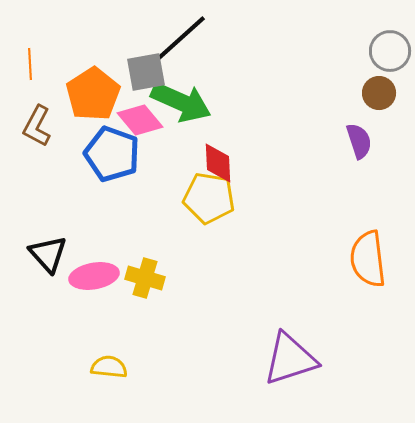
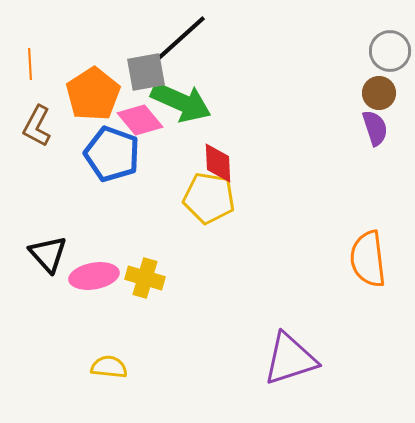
purple semicircle: moved 16 px right, 13 px up
